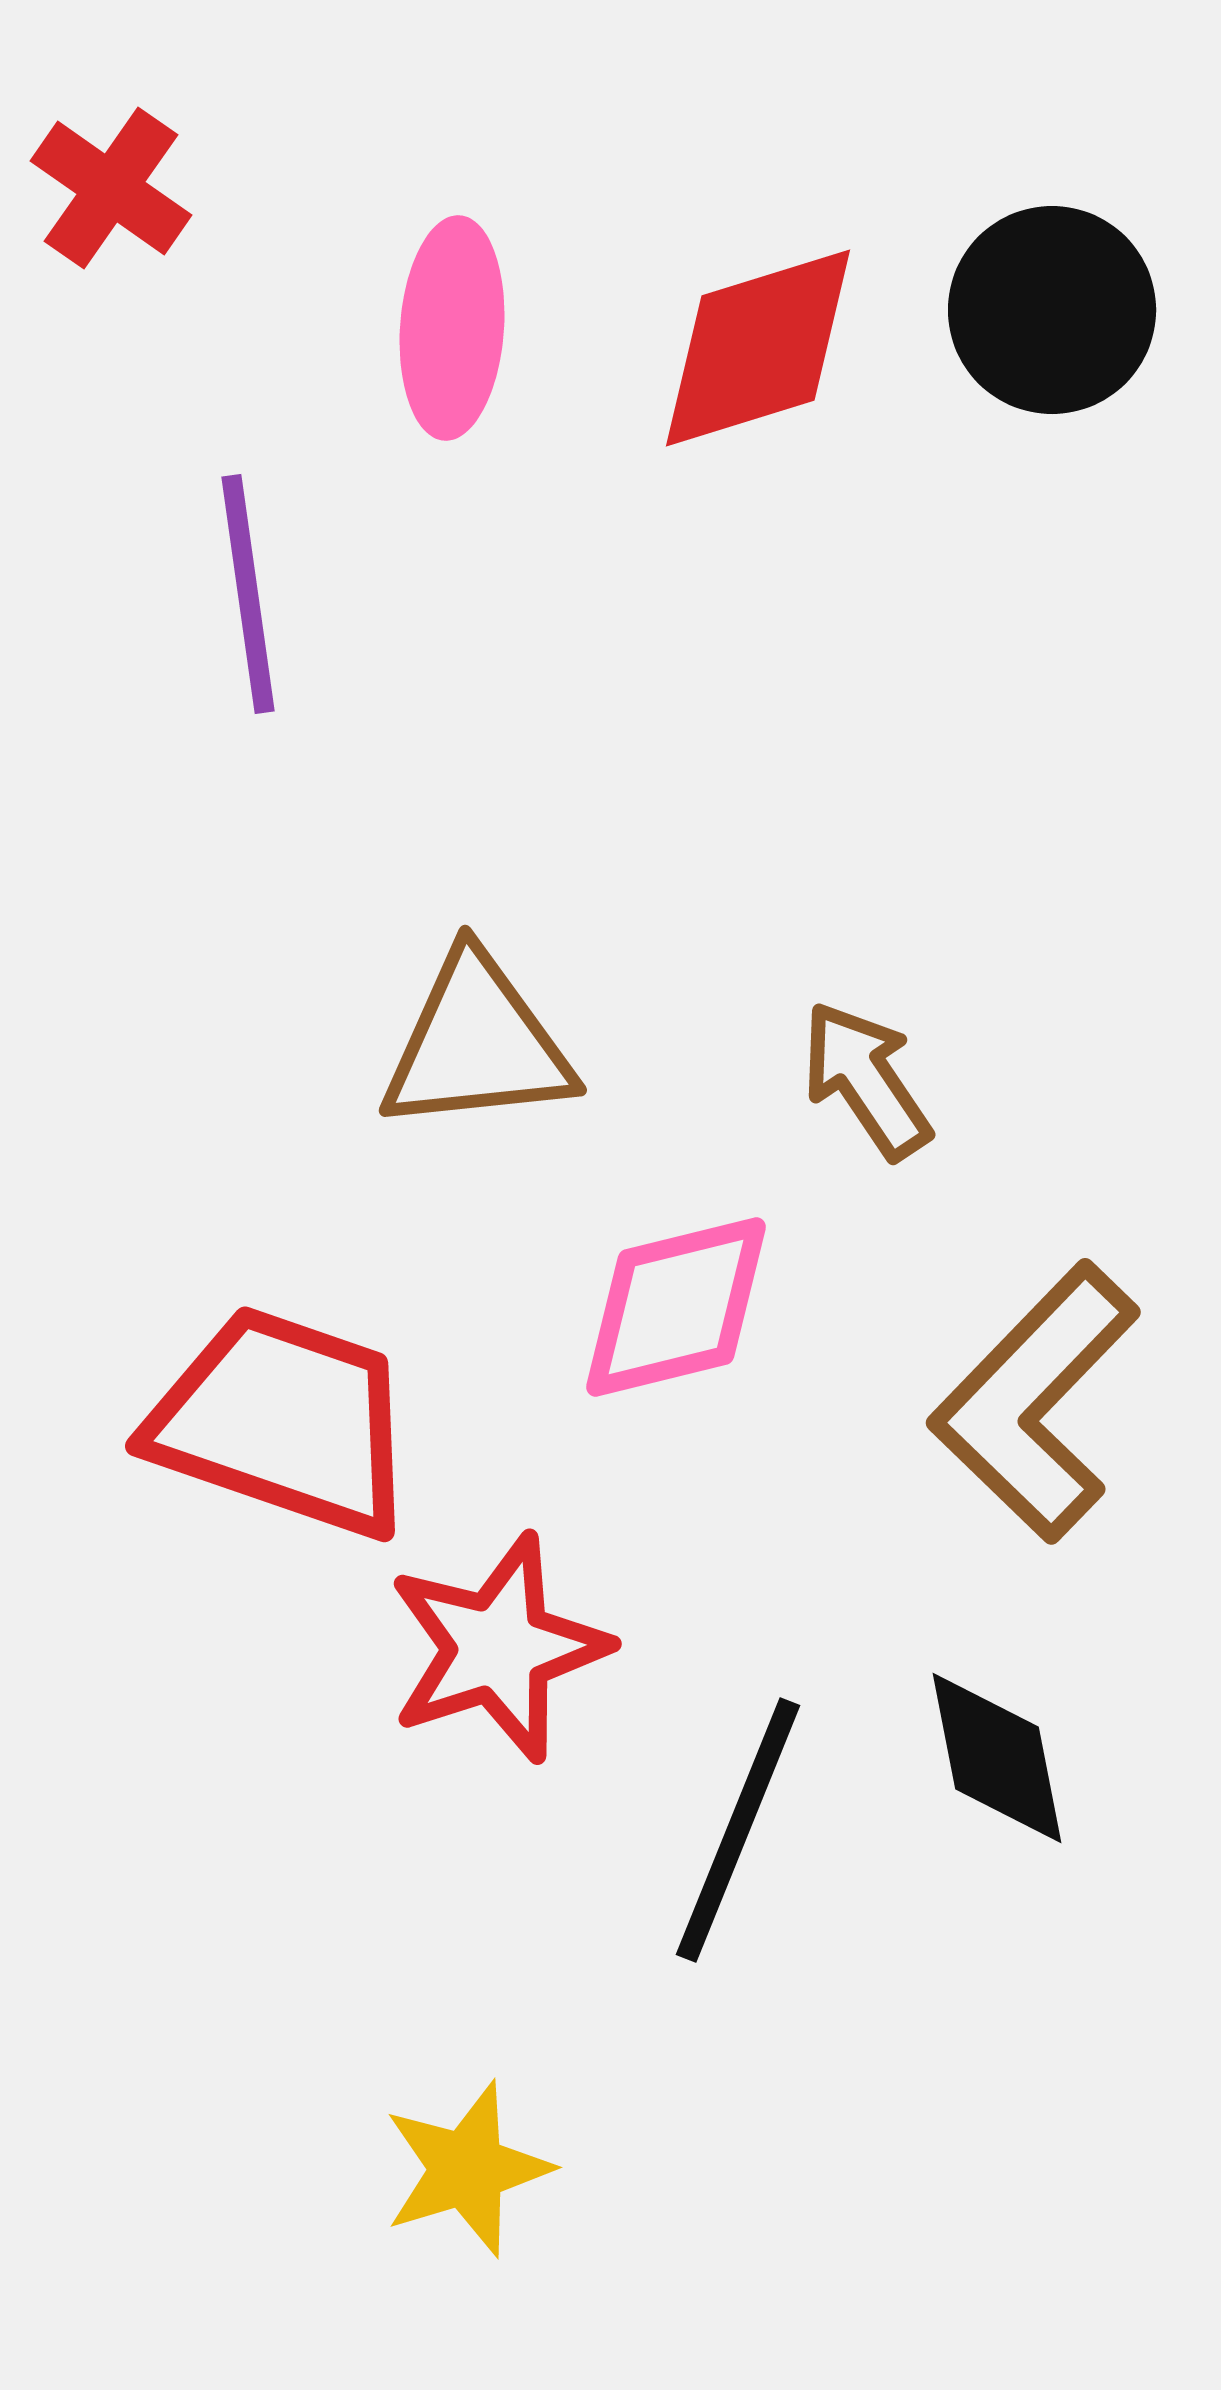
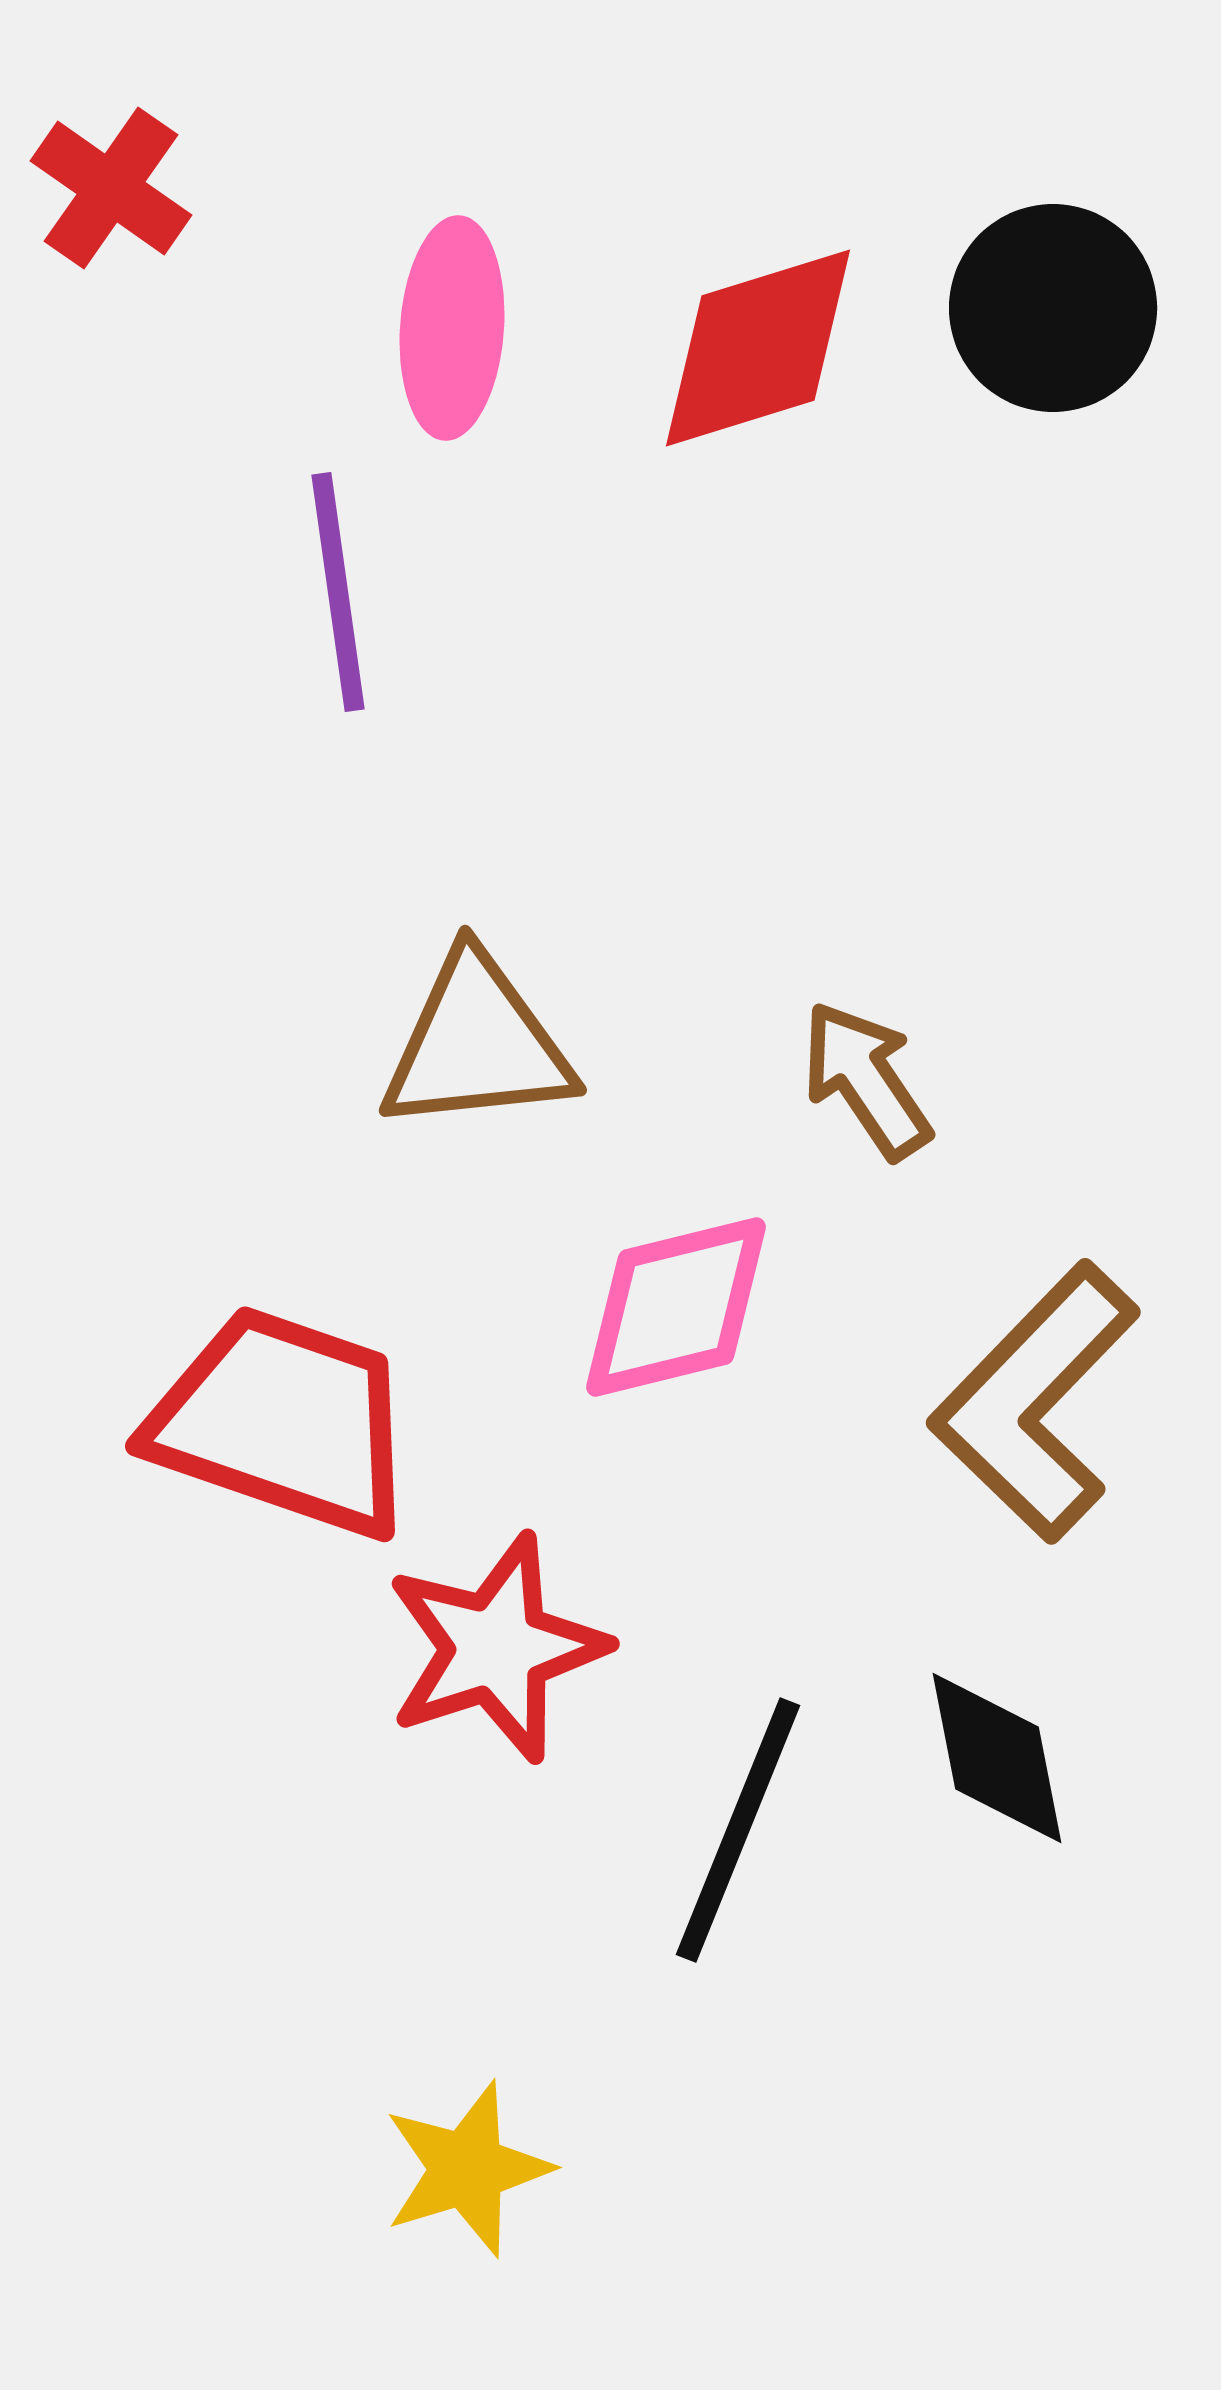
black circle: moved 1 px right, 2 px up
purple line: moved 90 px right, 2 px up
red star: moved 2 px left
